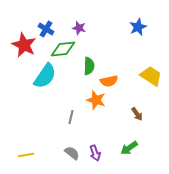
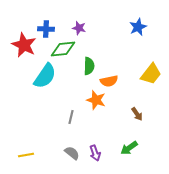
blue cross: rotated 28 degrees counterclockwise
yellow trapezoid: moved 2 px up; rotated 95 degrees clockwise
